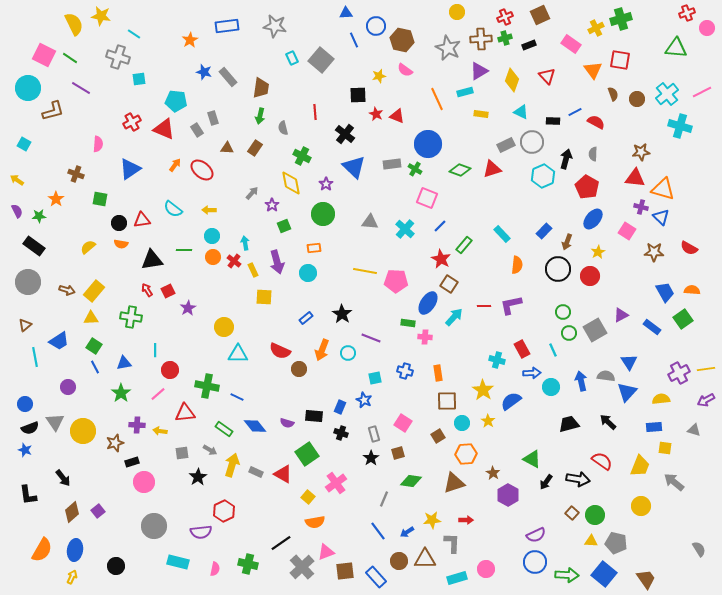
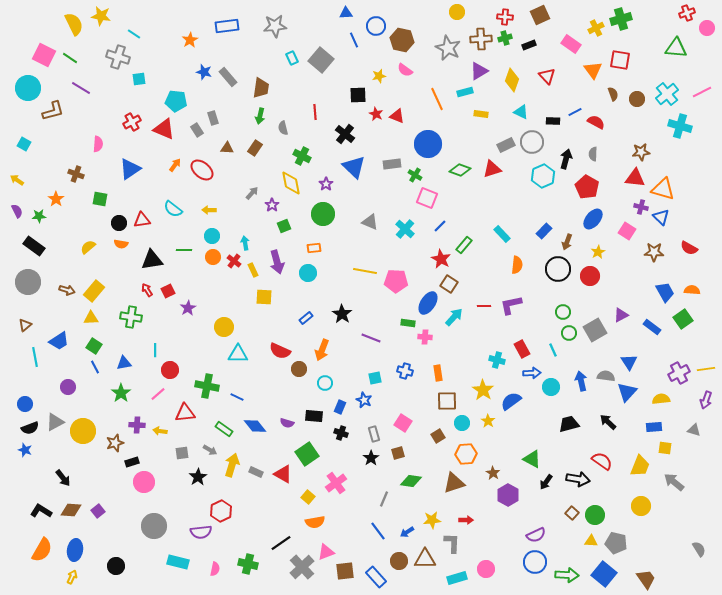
red cross at (505, 17): rotated 28 degrees clockwise
gray star at (275, 26): rotated 15 degrees counterclockwise
green cross at (415, 169): moved 6 px down
gray triangle at (370, 222): rotated 18 degrees clockwise
cyan circle at (348, 353): moved 23 px left, 30 px down
purple arrow at (706, 400): rotated 42 degrees counterclockwise
gray triangle at (55, 422): rotated 36 degrees clockwise
black L-shape at (28, 495): moved 13 px right, 16 px down; rotated 130 degrees clockwise
red hexagon at (224, 511): moved 3 px left
brown diamond at (72, 512): moved 1 px left, 2 px up; rotated 45 degrees clockwise
